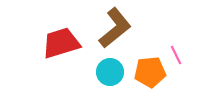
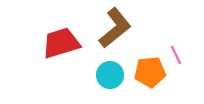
cyan circle: moved 3 px down
